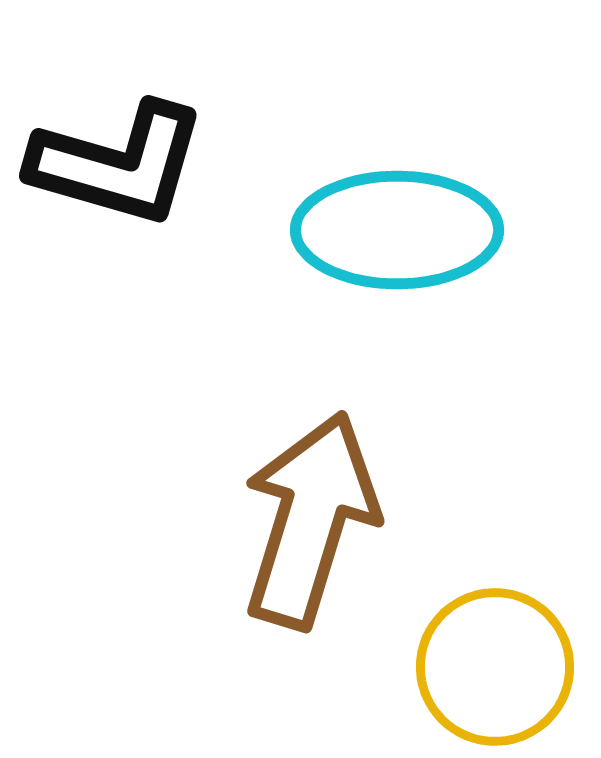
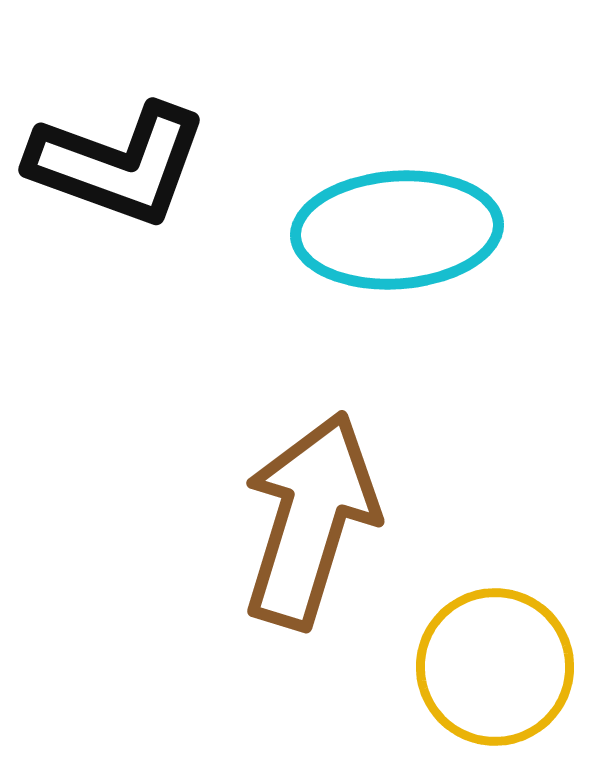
black L-shape: rotated 4 degrees clockwise
cyan ellipse: rotated 4 degrees counterclockwise
